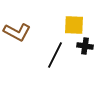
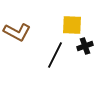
yellow square: moved 2 px left
black cross: rotated 28 degrees counterclockwise
